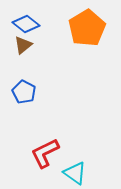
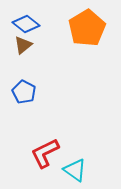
cyan triangle: moved 3 px up
